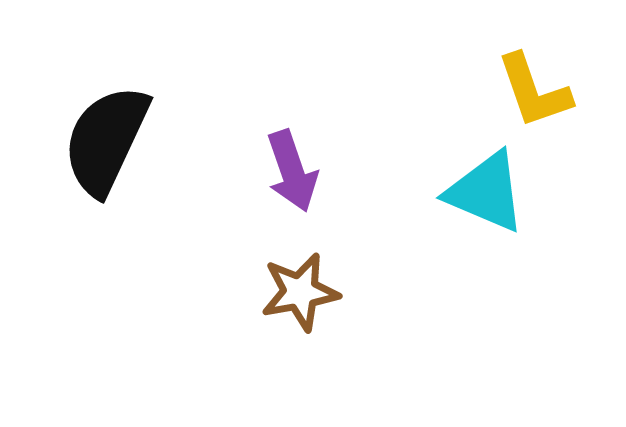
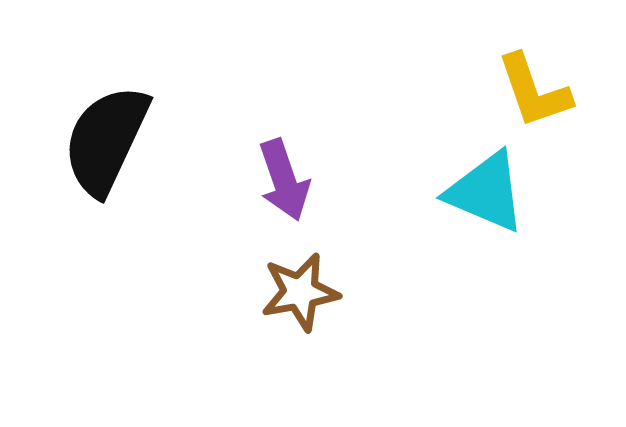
purple arrow: moved 8 px left, 9 px down
